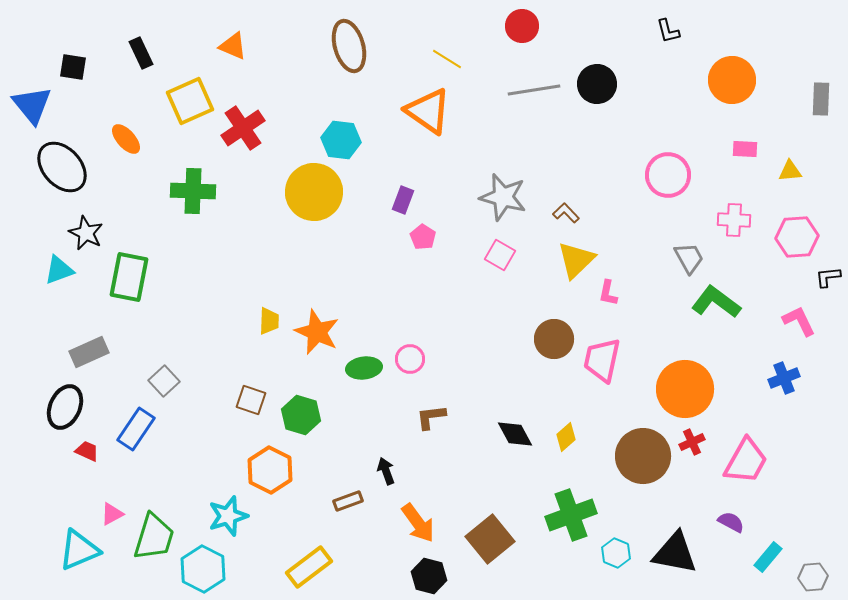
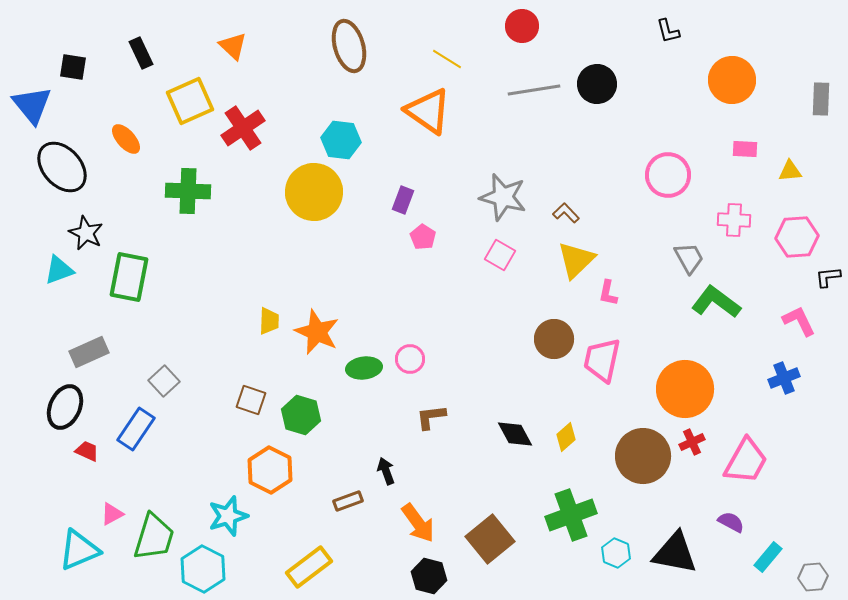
orange triangle at (233, 46): rotated 20 degrees clockwise
green cross at (193, 191): moved 5 px left
